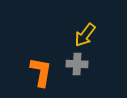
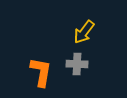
yellow arrow: moved 1 px left, 3 px up
